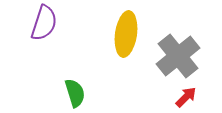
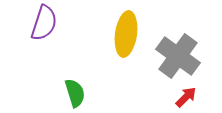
gray cross: rotated 15 degrees counterclockwise
